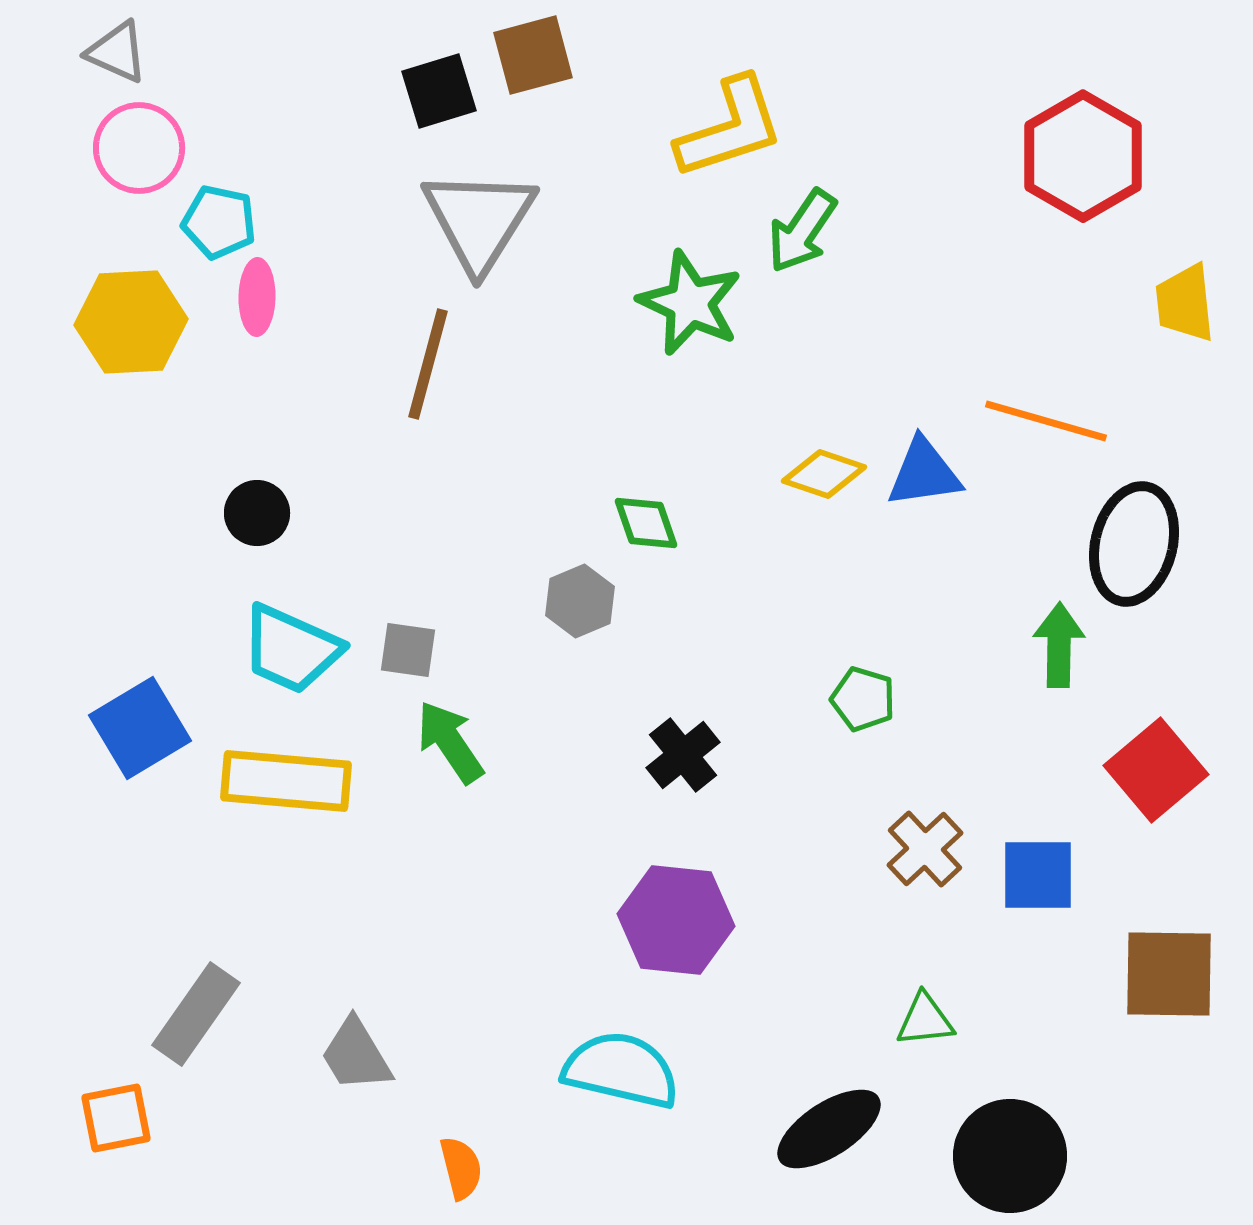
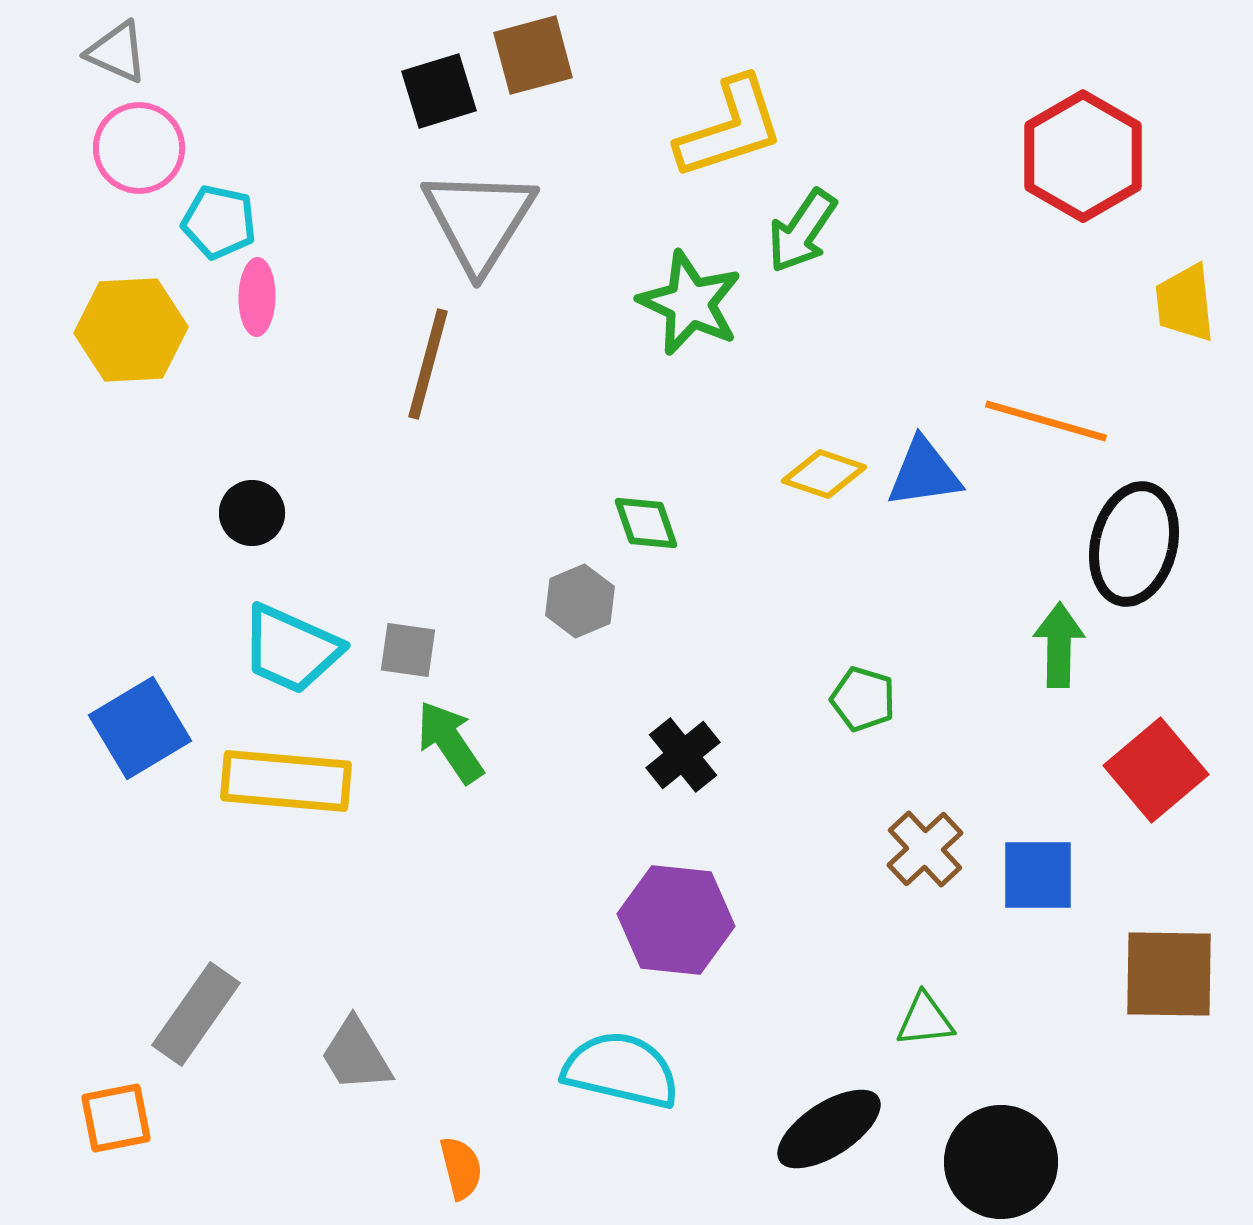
yellow hexagon at (131, 322): moved 8 px down
black circle at (257, 513): moved 5 px left
black circle at (1010, 1156): moved 9 px left, 6 px down
